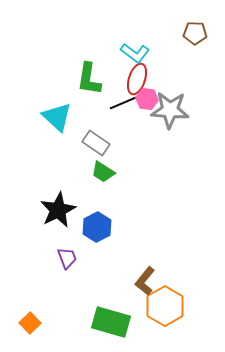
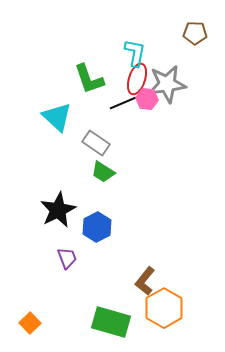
cyan L-shape: rotated 116 degrees counterclockwise
green L-shape: rotated 28 degrees counterclockwise
gray star: moved 3 px left, 26 px up; rotated 12 degrees counterclockwise
orange hexagon: moved 1 px left, 2 px down
